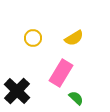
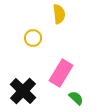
yellow semicircle: moved 15 px left, 24 px up; rotated 66 degrees counterclockwise
black cross: moved 6 px right
